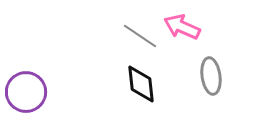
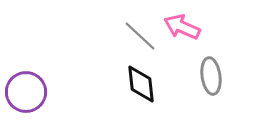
gray line: rotated 9 degrees clockwise
